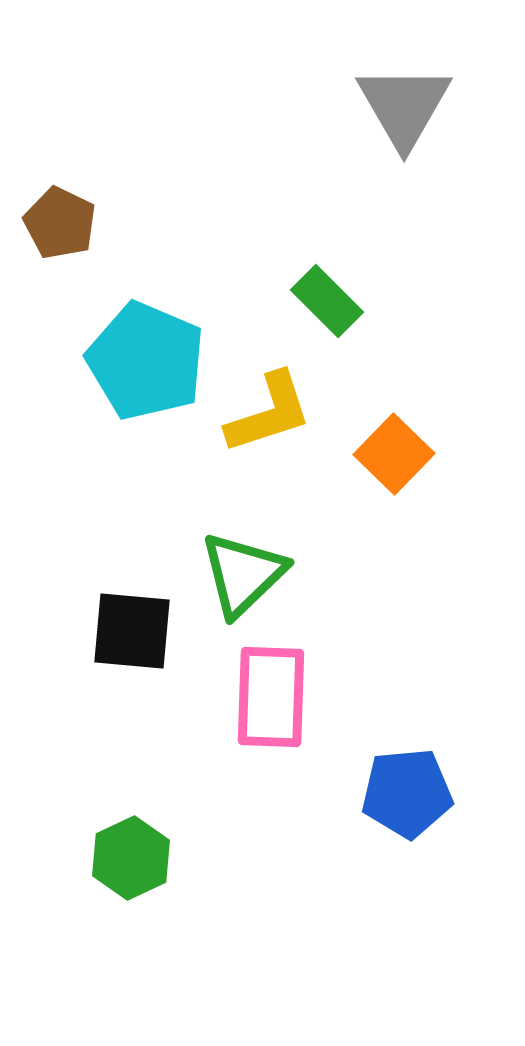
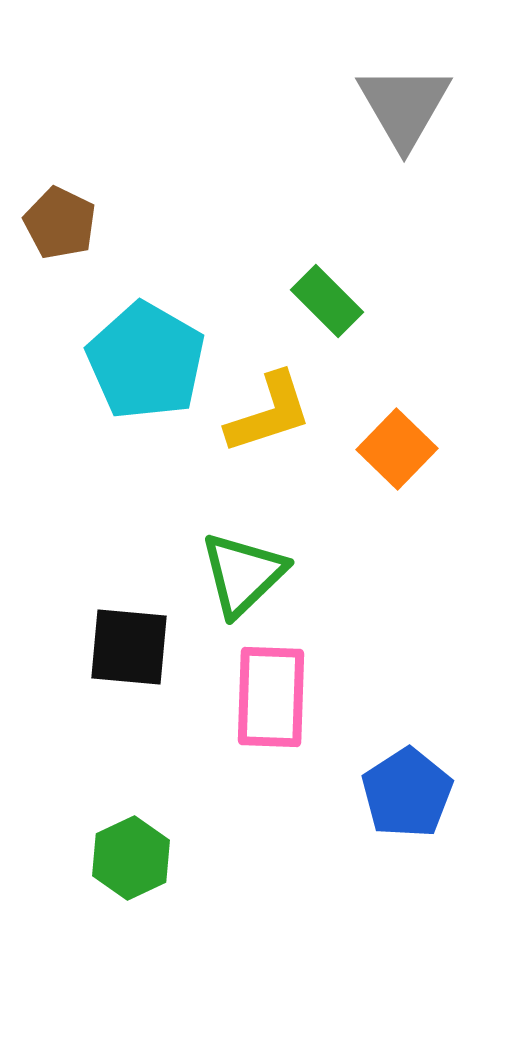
cyan pentagon: rotated 7 degrees clockwise
orange square: moved 3 px right, 5 px up
black square: moved 3 px left, 16 px down
blue pentagon: rotated 28 degrees counterclockwise
